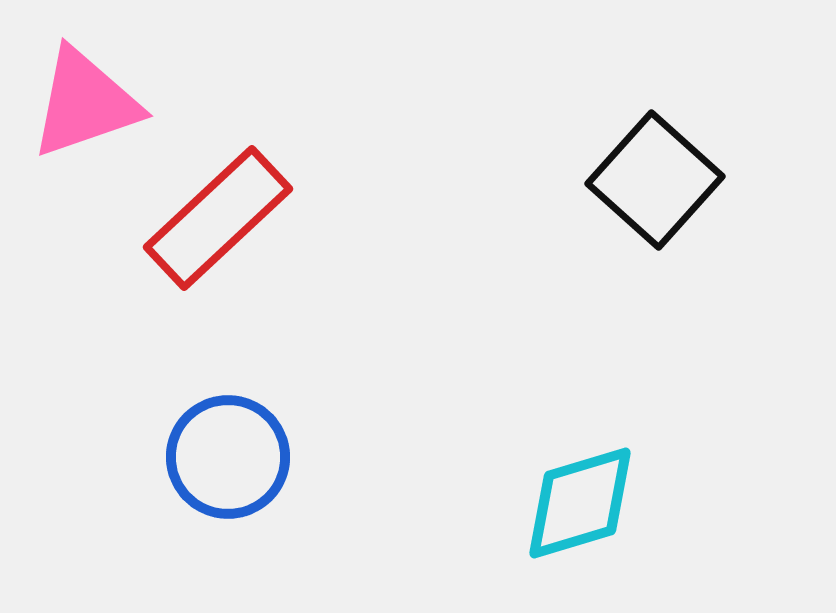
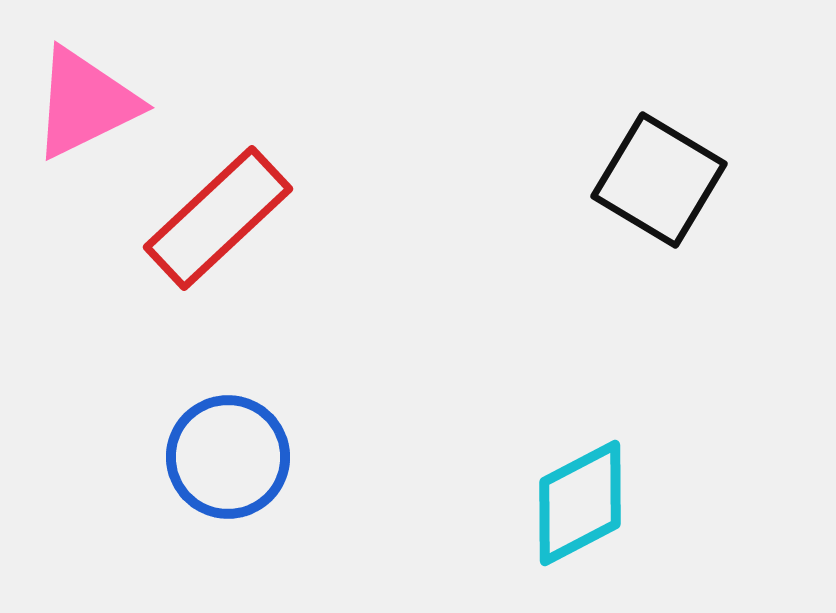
pink triangle: rotated 7 degrees counterclockwise
black square: moved 4 px right; rotated 11 degrees counterclockwise
cyan diamond: rotated 11 degrees counterclockwise
